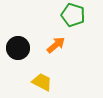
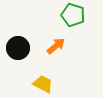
orange arrow: moved 1 px down
yellow trapezoid: moved 1 px right, 2 px down
